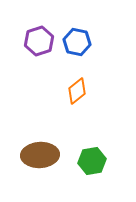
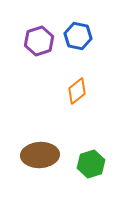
blue hexagon: moved 1 px right, 6 px up
green hexagon: moved 1 px left, 3 px down; rotated 8 degrees counterclockwise
